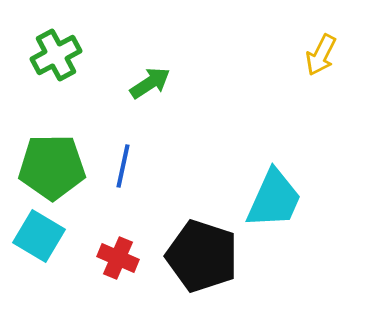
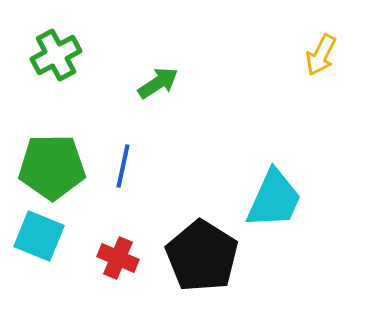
green arrow: moved 8 px right
cyan square: rotated 9 degrees counterclockwise
black pentagon: rotated 14 degrees clockwise
